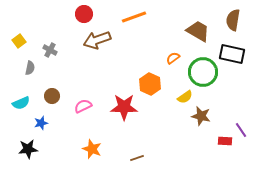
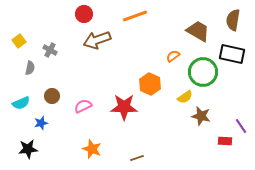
orange line: moved 1 px right, 1 px up
orange semicircle: moved 2 px up
purple line: moved 4 px up
